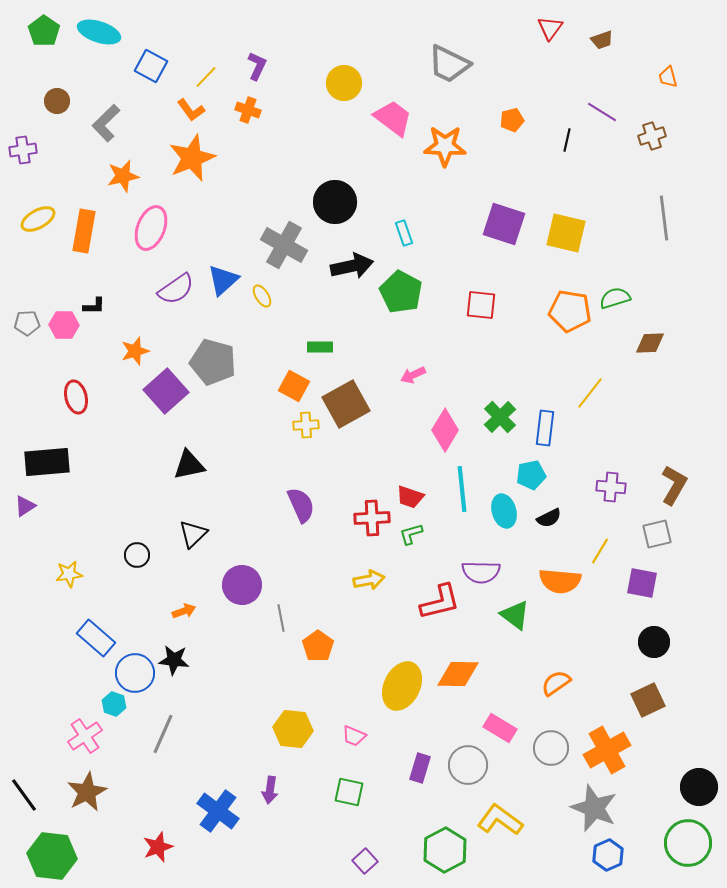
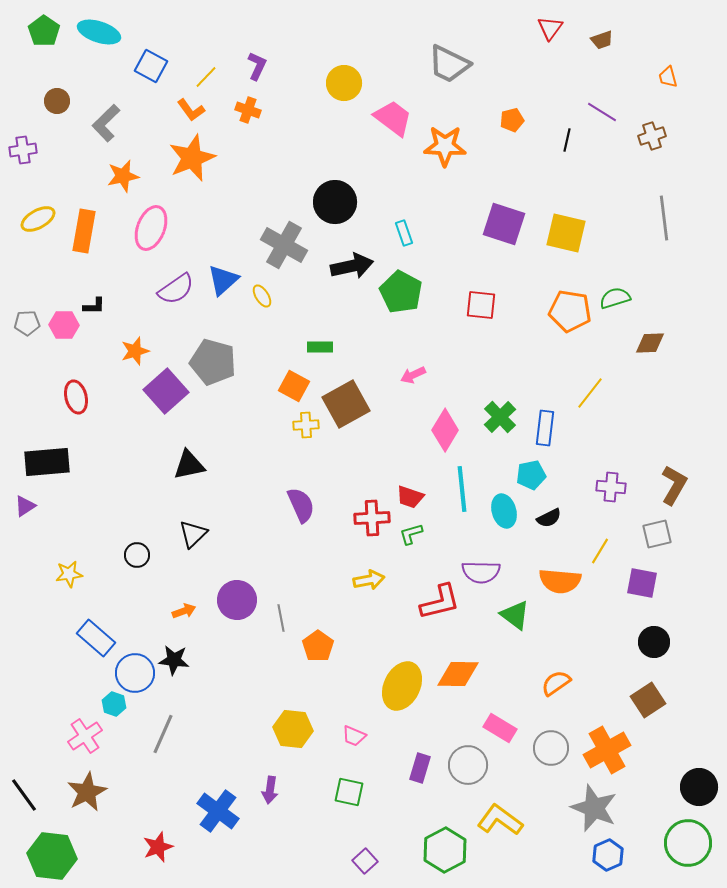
purple circle at (242, 585): moved 5 px left, 15 px down
brown square at (648, 700): rotated 8 degrees counterclockwise
